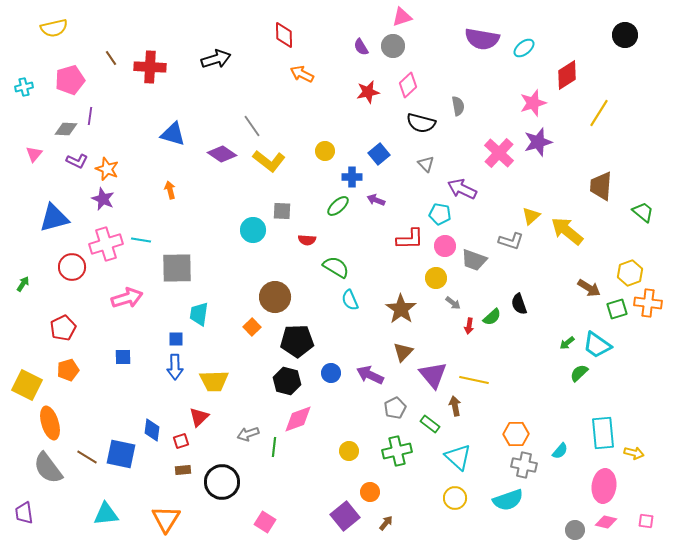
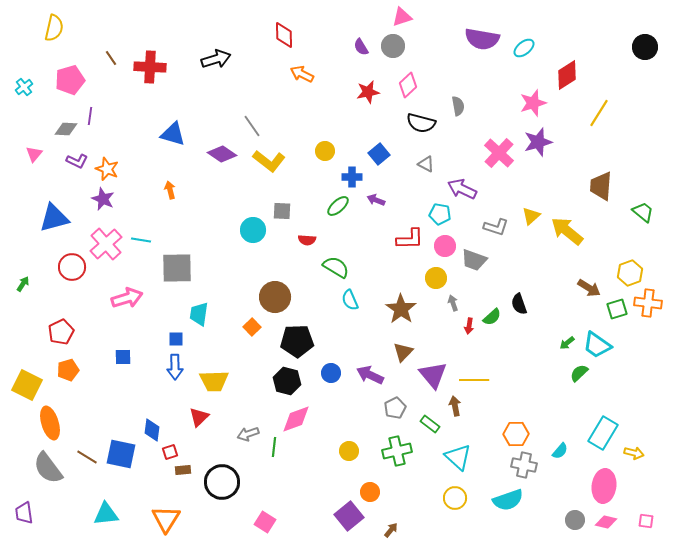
yellow semicircle at (54, 28): rotated 64 degrees counterclockwise
black circle at (625, 35): moved 20 px right, 12 px down
cyan cross at (24, 87): rotated 24 degrees counterclockwise
gray triangle at (426, 164): rotated 18 degrees counterclockwise
gray L-shape at (511, 241): moved 15 px left, 14 px up
pink cross at (106, 244): rotated 24 degrees counterclockwise
gray arrow at (453, 303): rotated 147 degrees counterclockwise
red pentagon at (63, 328): moved 2 px left, 4 px down
yellow line at (474, 380): rotated 12 degrees counterclockwise
pink diamond at (298, 419): moved 2 px left
cyan rectangle at (603, 433): rotated 36 degrees clockwise
red square at (181, 441): moved 11 px left, 11 px down
purple square at (345, 516): moved 4 px right
brown arrow at (386, 523): moved 5 px right, 7 px down
gray circle at (575, 530): moved 10 px up
